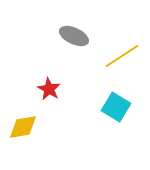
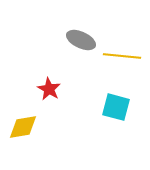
gray ellipse: moved 7 px right, 4 px down
yellow line: rotated 39 degrees clockwise
cyan square: rotated 16 degrees counterclockwise
